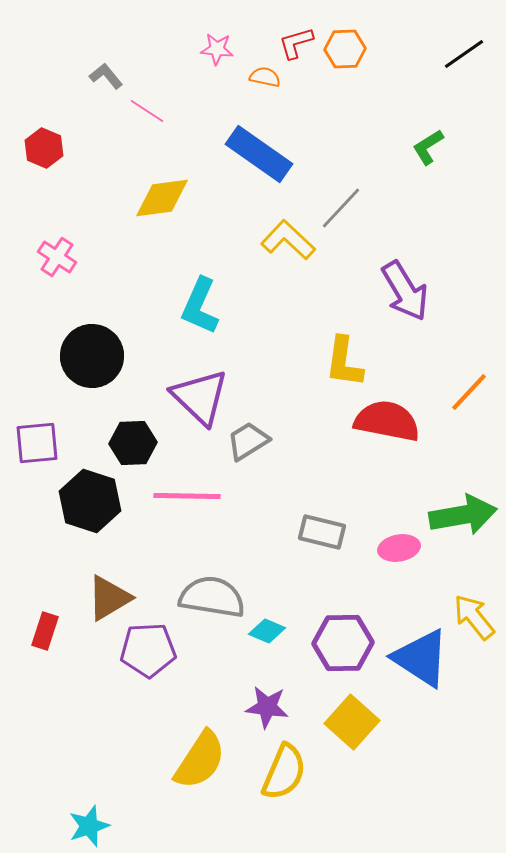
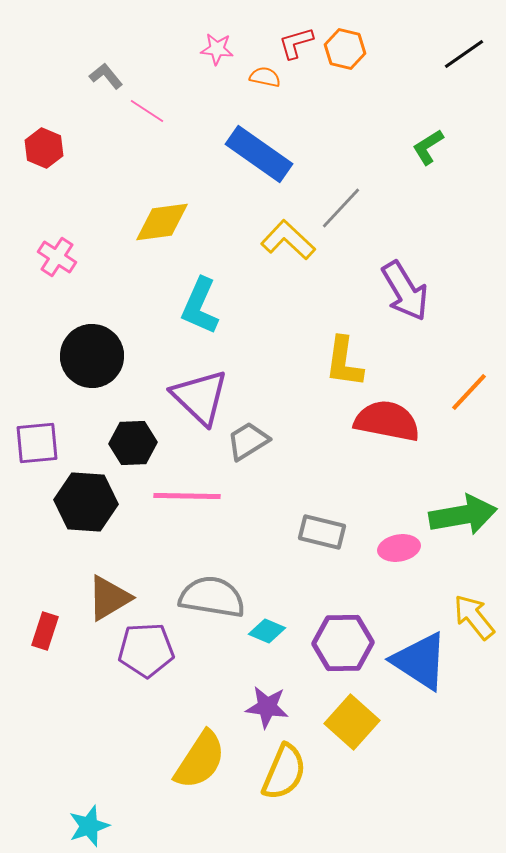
orange hexagon at (345, 49): rotated 15 degrees clockwise
yellow diamond at (162, 198): moved 24 px down
black hexagon at (90, 501): moved 4 px left, 1 px down; rotated 14 degrees counterclockwise
purple pentagon at (148, 650): moved 2 px left
blue triangle at (421, 658): moved 1 px left, 3 px down
